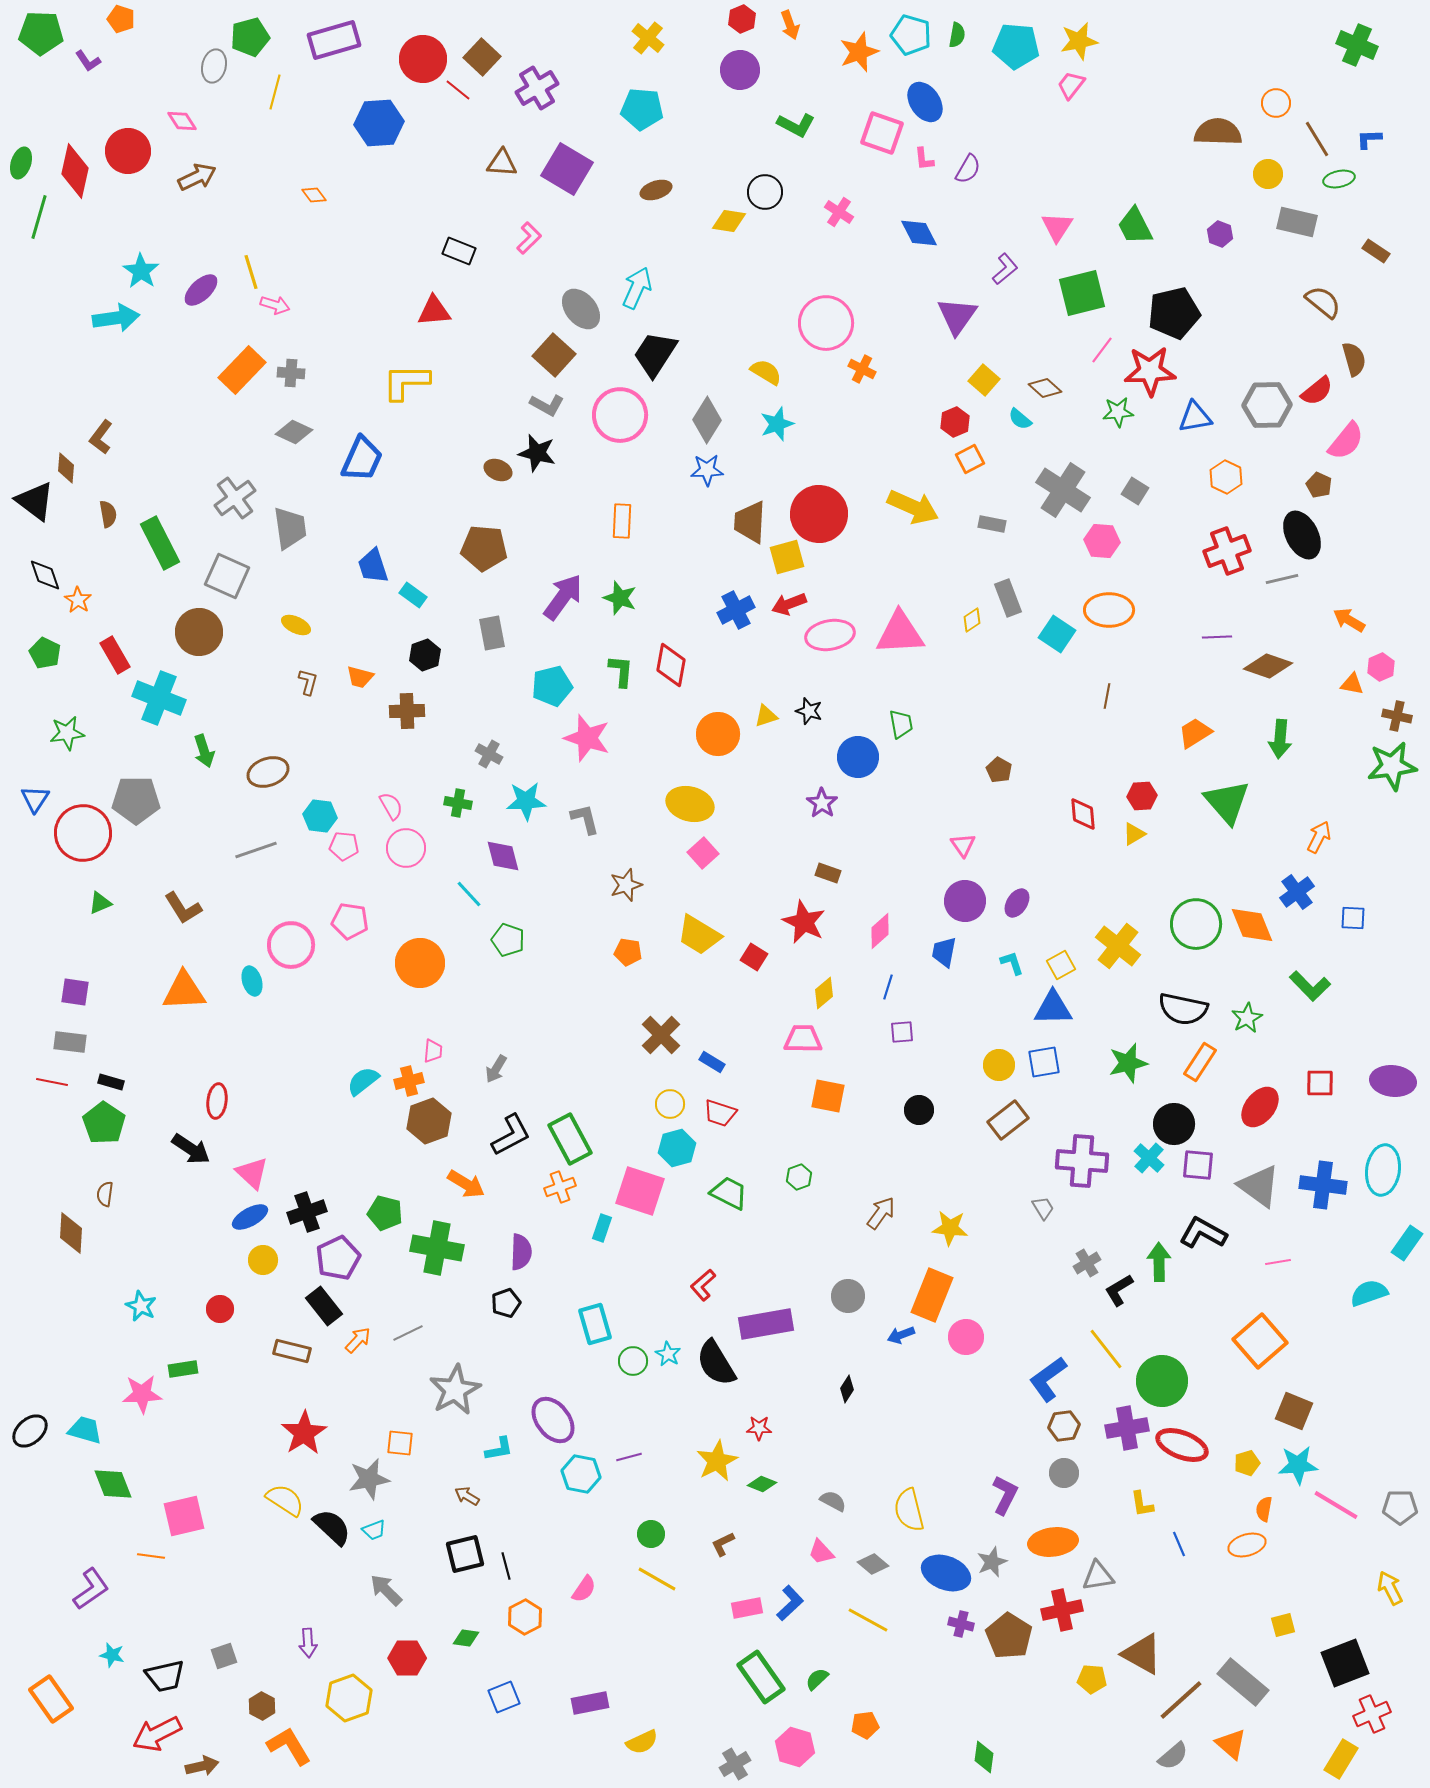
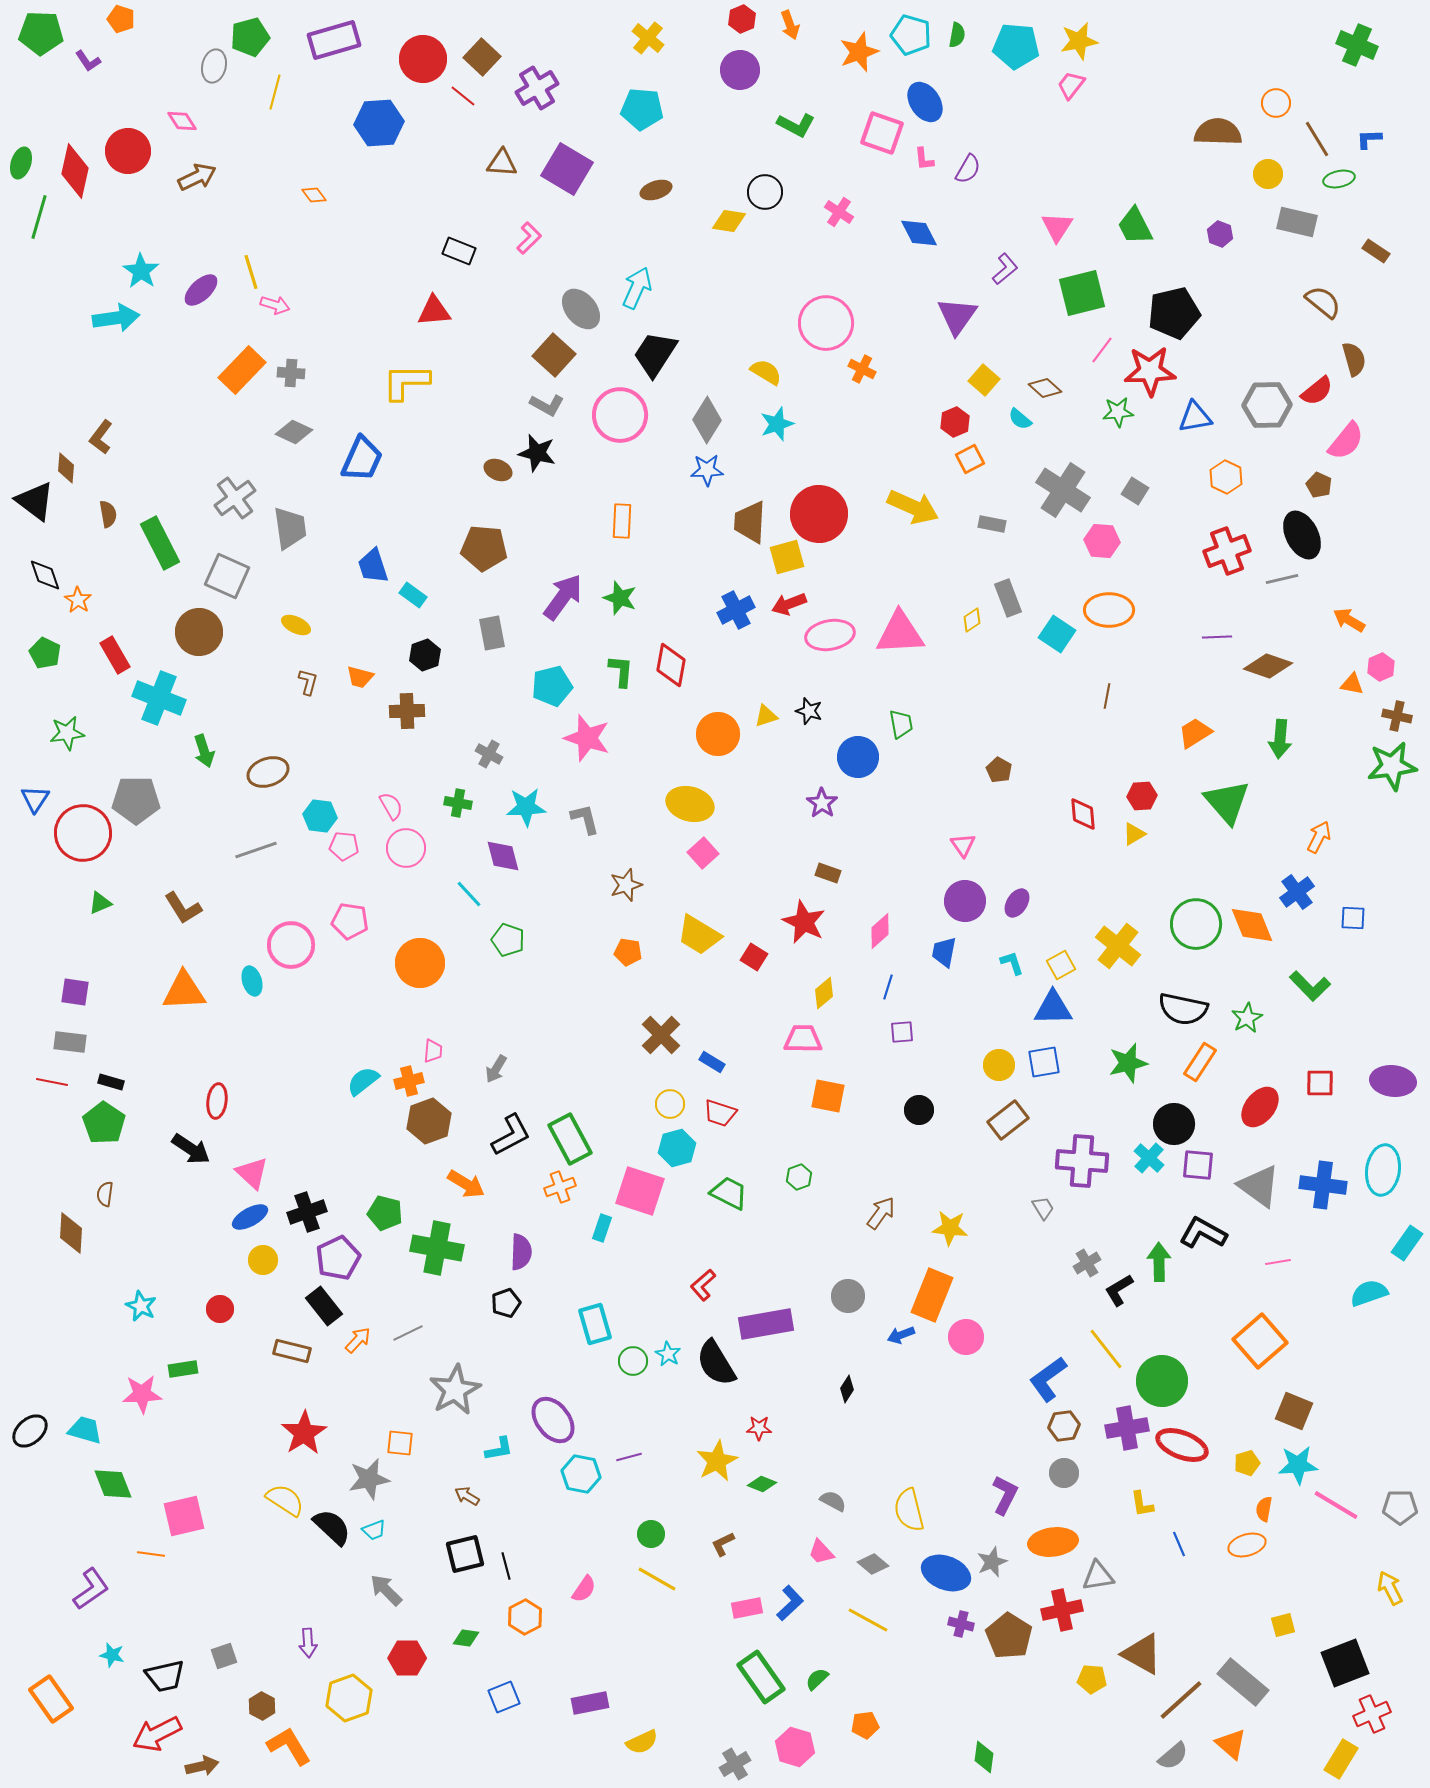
red line at (458, 90): moved 5 px right, 6 px down
cyan star at (526, 801): moved 6 px down
orange line at (151, 1556): moved 2 px up
